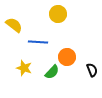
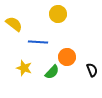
yellow semicircle: moved 1 px up
